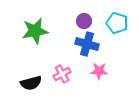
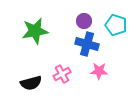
cyan pentagon: moved 1 px left, 2 px down
